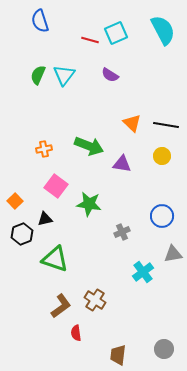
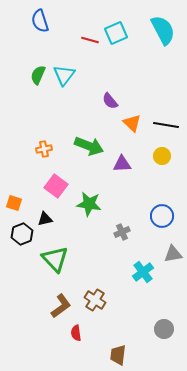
purple semicircle: moved 26 px down; rotated 18 degrees clockwise
purple triangle: rotated 12 degrees counterclockwise
orange square: moved 1 px left, 2 px down; rotated 28 degrees counterclockwise
green triangle: rotated 28 degrees clockwise
gray circle: moved 20 px up
